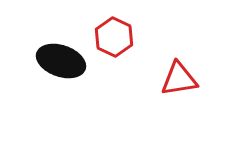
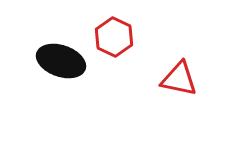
red triangle: rotated 21 degrees clockwise
